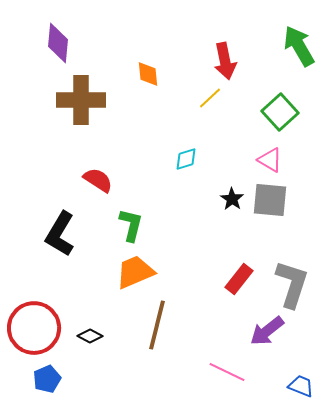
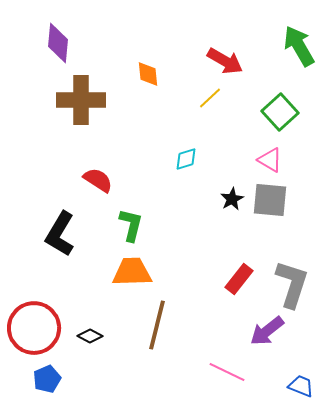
red arrow: rotated 48 degrees counterclockwise
black star: rotated 10 degrees clockwise
orange trapezoid: moved 3 px left; rotated 21 degrees clockwise
